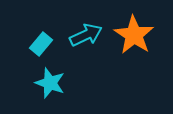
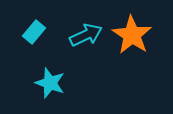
orange star: moved 2 px left
cyan rectangle: moved 7 px left, 12 px up
